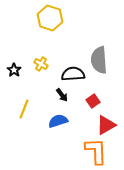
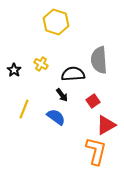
yellow hexagon: moved 6 px right, 4 px down
blue semicircle: moved 2 px left, 4 px up; rotated 54 degrees clockwise
orange L-shape: rotated 16 degrees clockwise
